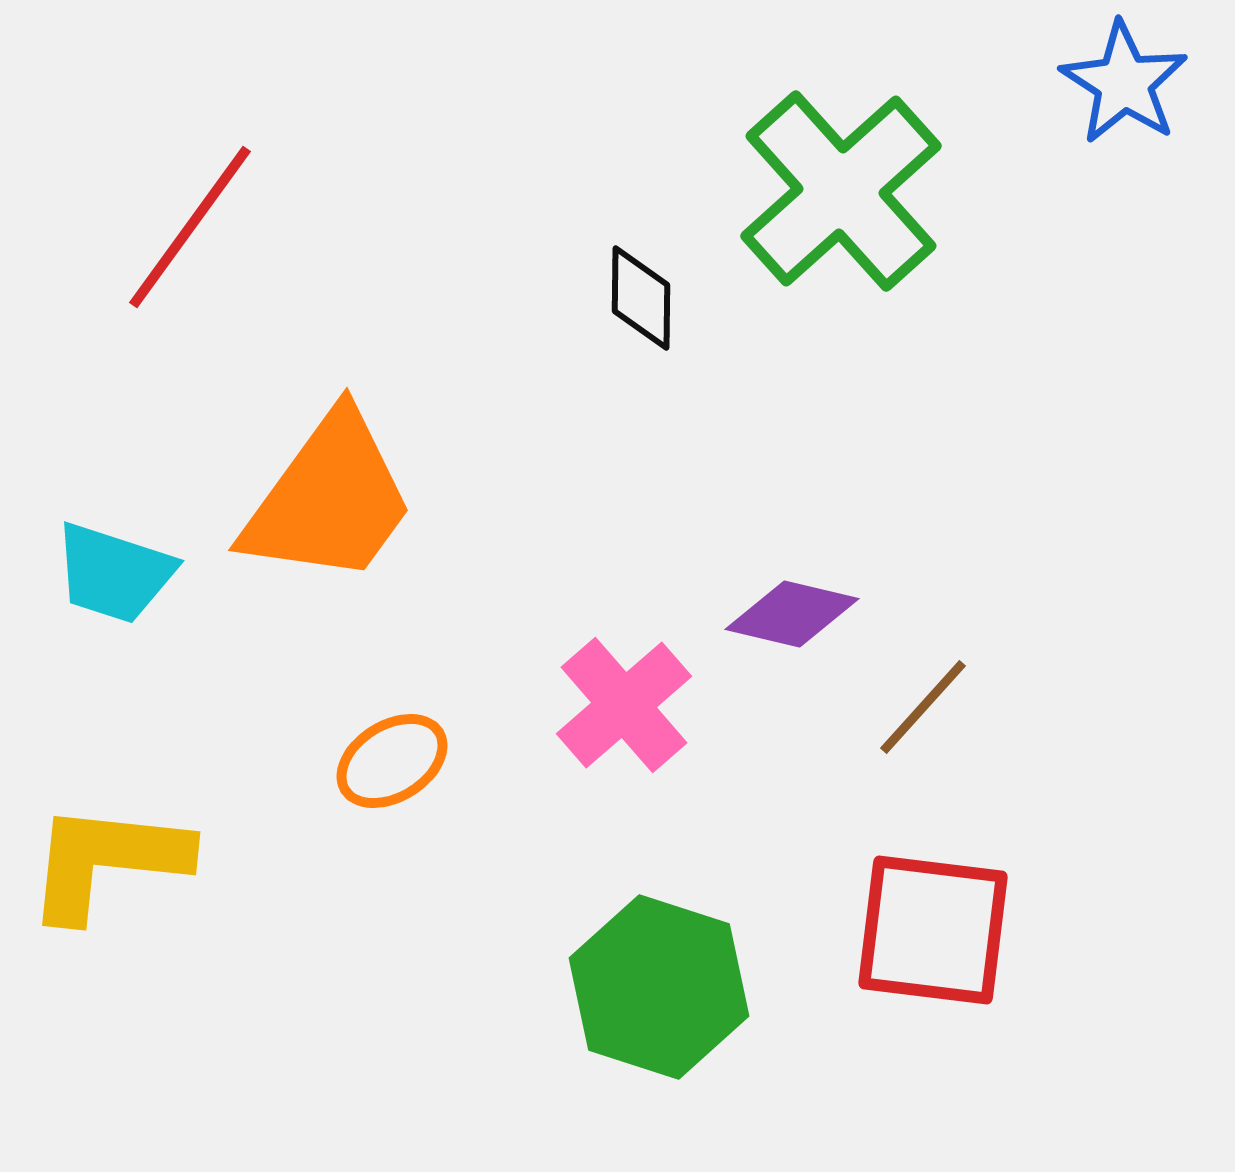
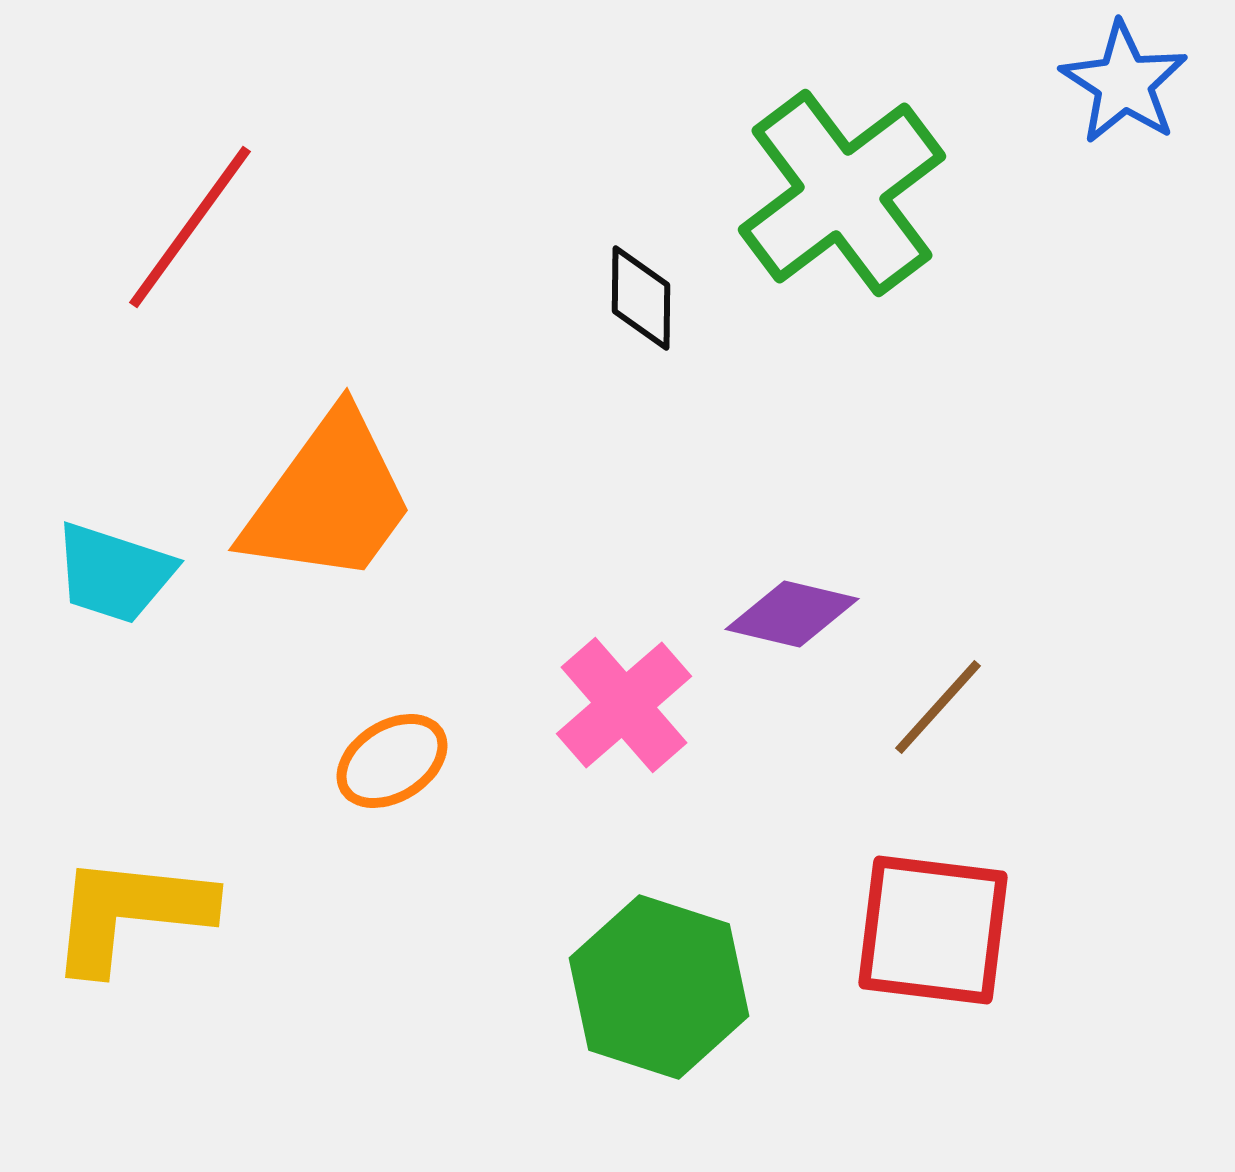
green cross: moved 1 px right, 2 px down; rotated 5 degrees clockwise
brown line: moved 15 px right
yellow L-shape: moved 23 px right, 52 px down
